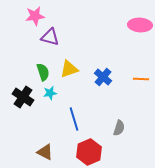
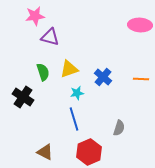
cyan star: moved 27 px right
